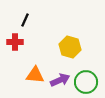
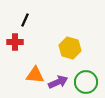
yellow hexagon: moved 1 px down
purple arrow: moved 2 px left, 2 px down
